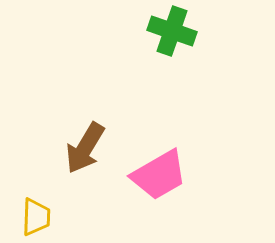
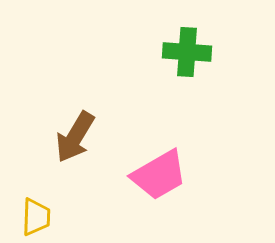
green cross: moved 15 px right, 21 px down; rotated 15 degrees counterclockwise
brown arrow: moved 10 px left, 11 px up
